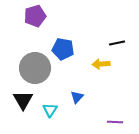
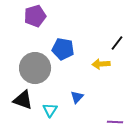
black line: rotated 42 degrees counterclockwise
black triangle: rotated 40 degrees counterclockwise
